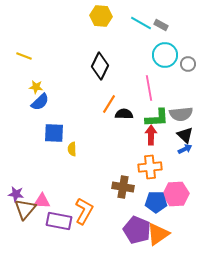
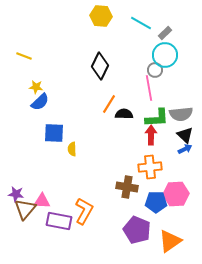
gray rectangle: moved 4 px right, 8 px down; rotated 72 degrees counterclockwise
gray circle: moved 33 px left, 6 px down
brown cross: moved 4 px right
orange triangle: moved 12 px right, 7 px down
